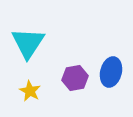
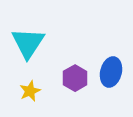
purple hexagon: rotated 20 degrees counterclockwise
yellow star: rotated 20 degrees clockwise
